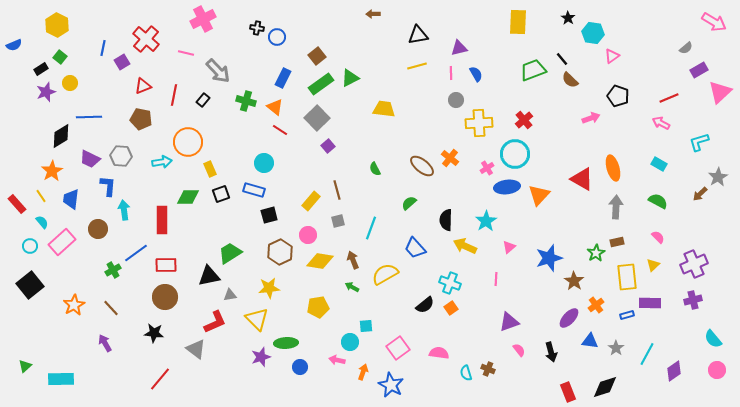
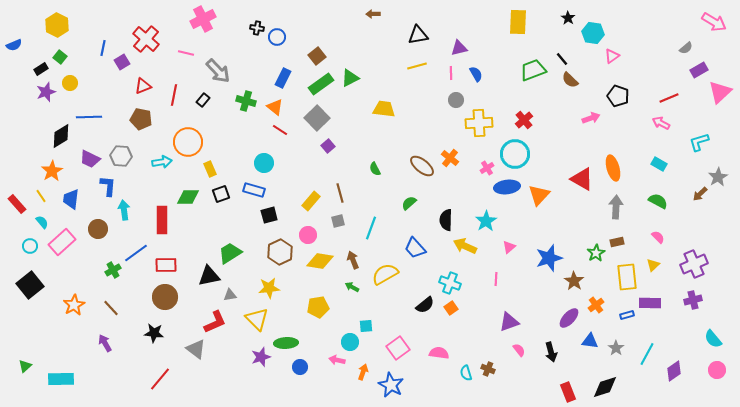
brown line at (337, 190): moved 3 px right, 3 px down
